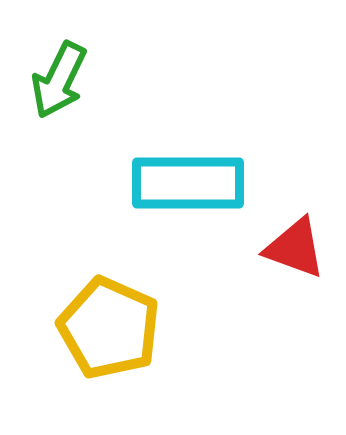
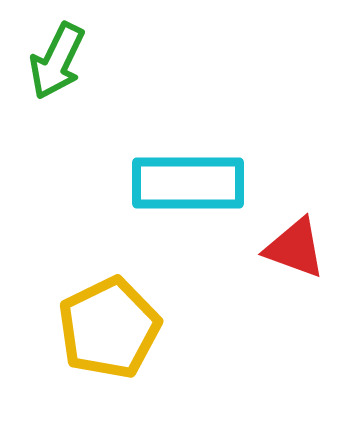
green arrow: moved 2 px left, 19 px up
yellow pentagon: rotated 22 degrees clockwise
